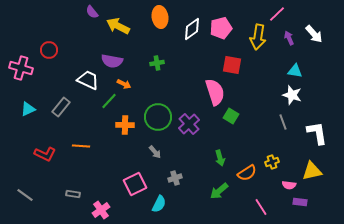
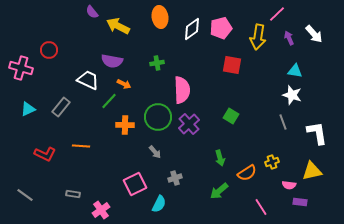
pink semicircle at (215, 92): moved 33 px left, 2 px up; rotated 16 degrees clockwise
